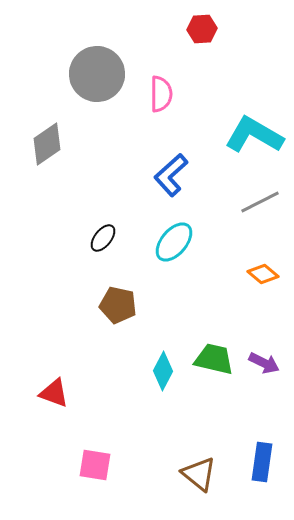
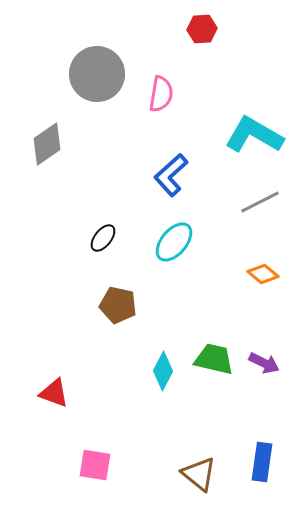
pink semicircle: rotated 9 degrees clockwise
